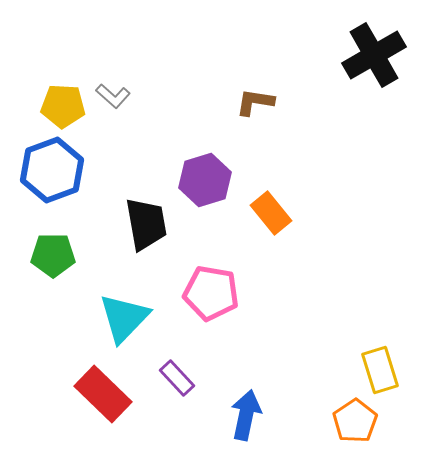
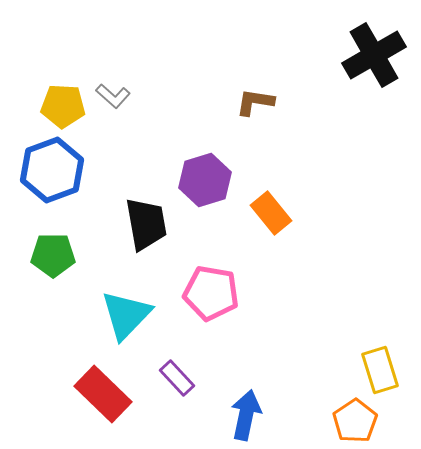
cyan triangle: moved 2 px right, 3 px up
